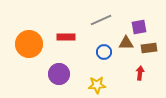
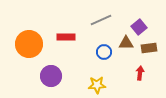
purple square: rotated 28 degrees counterclockwise
purple circle: moved 8 px left, 2 px down
